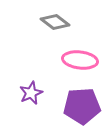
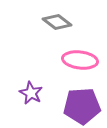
gray diamond: moved 2 px right
purple star: rotated 20 degrees counterclockwise
